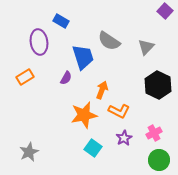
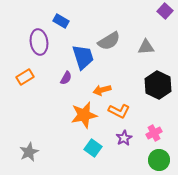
gray semicircle: rotated 65 degrees counterclockwise
gray triangle: rotated 42 degrees clockwise
orange arrow: rotated 126 degrees counterclockwise
